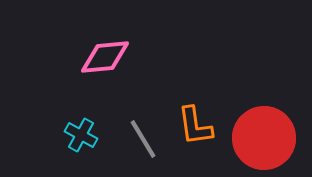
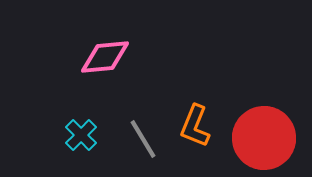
orange L-shape: rotated 30 degrees clockwise
cyan cross: rotated 16 degrees clockwise
